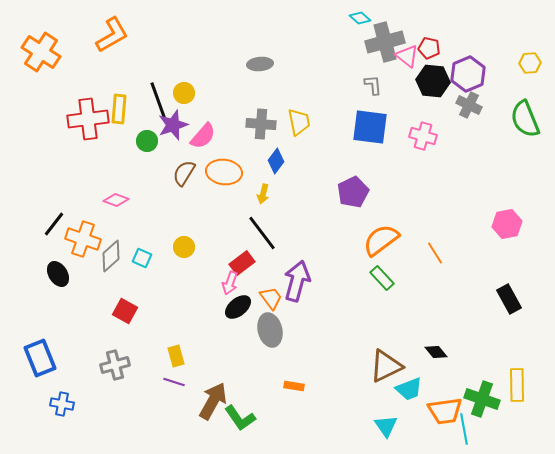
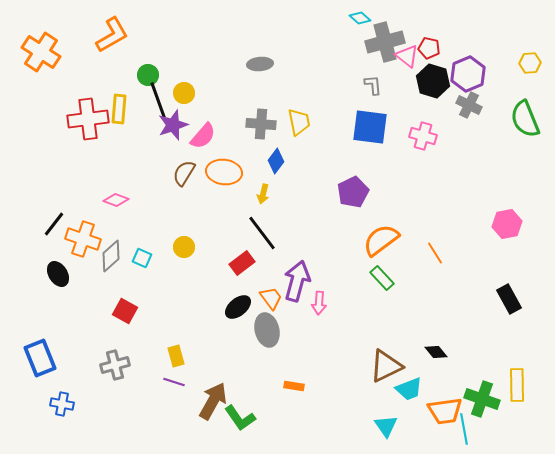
black hexagon at (433, 81): rotated 12 degrees clockwise
green circle at (147, 141): moved 1 px right, 66 px up
pink arrow at (230, 283): moved 89 px right, 20 px down; rotated 15 degrees counterclockwise
gray ellipse at (270, 330): moved 3 px left
